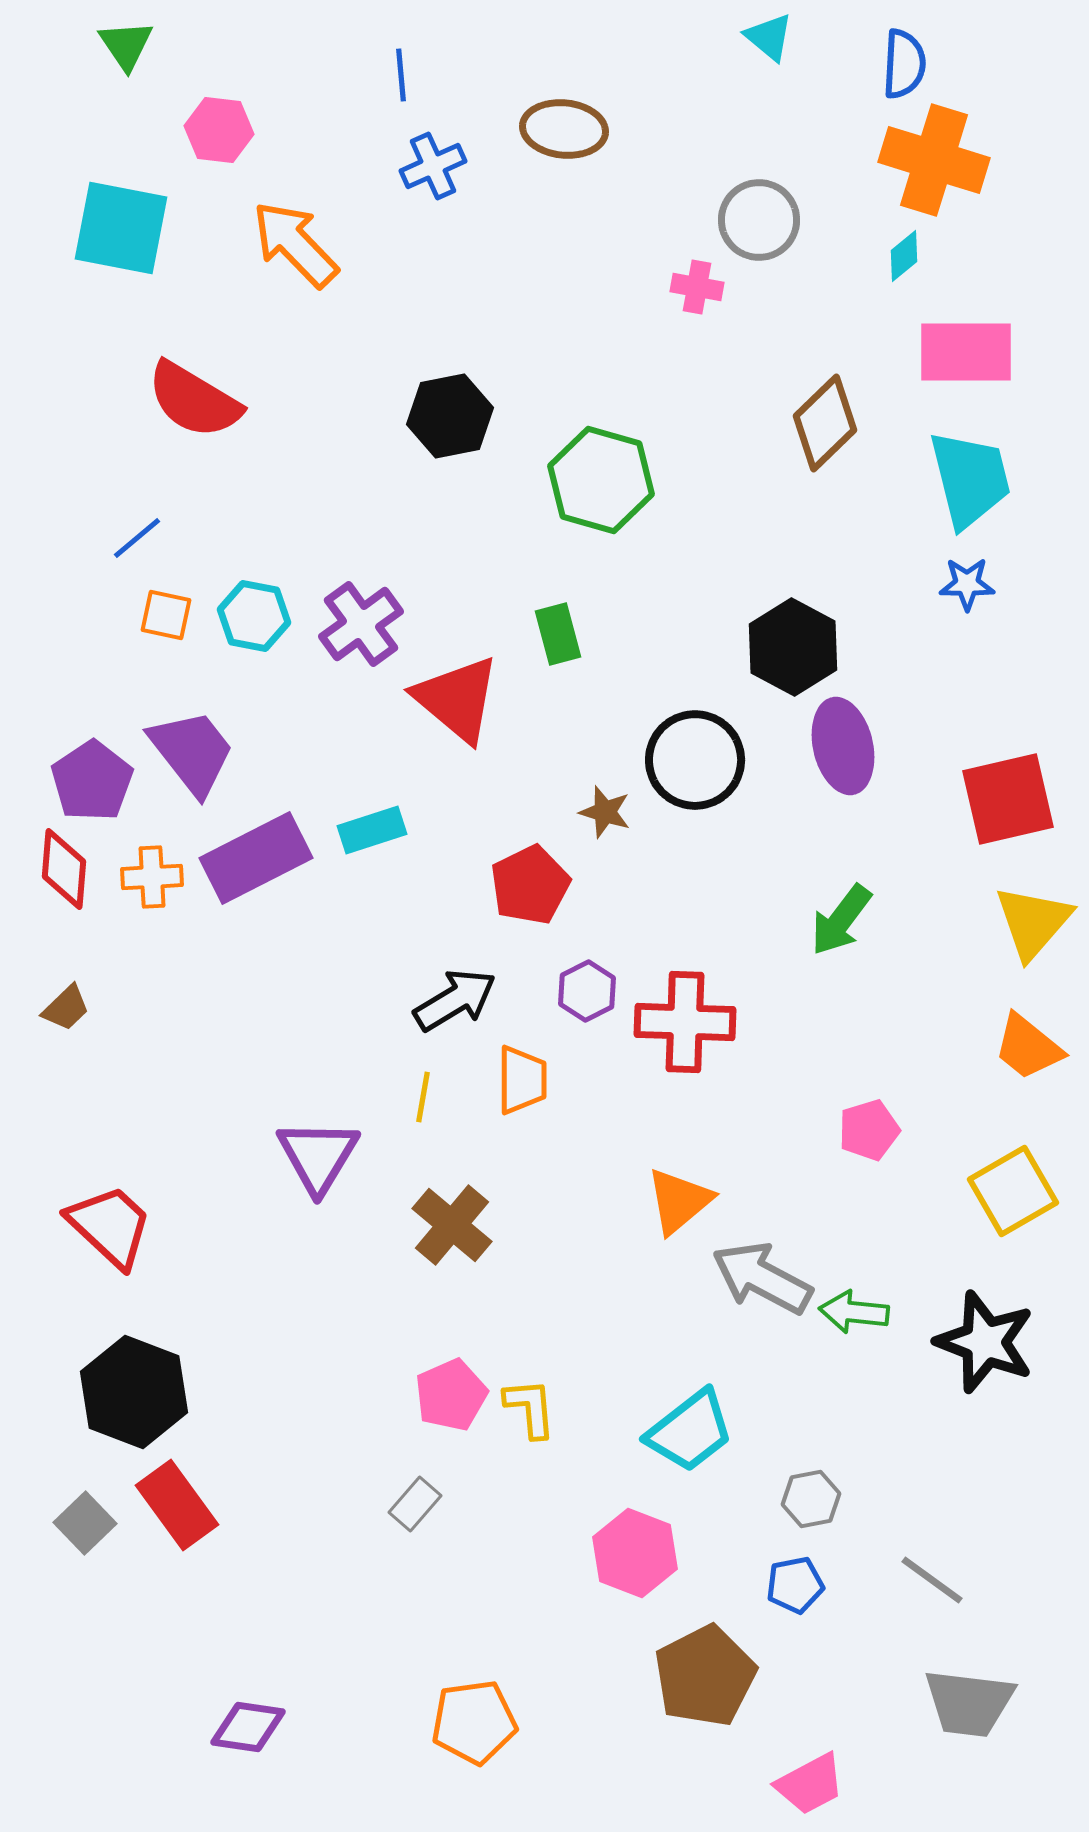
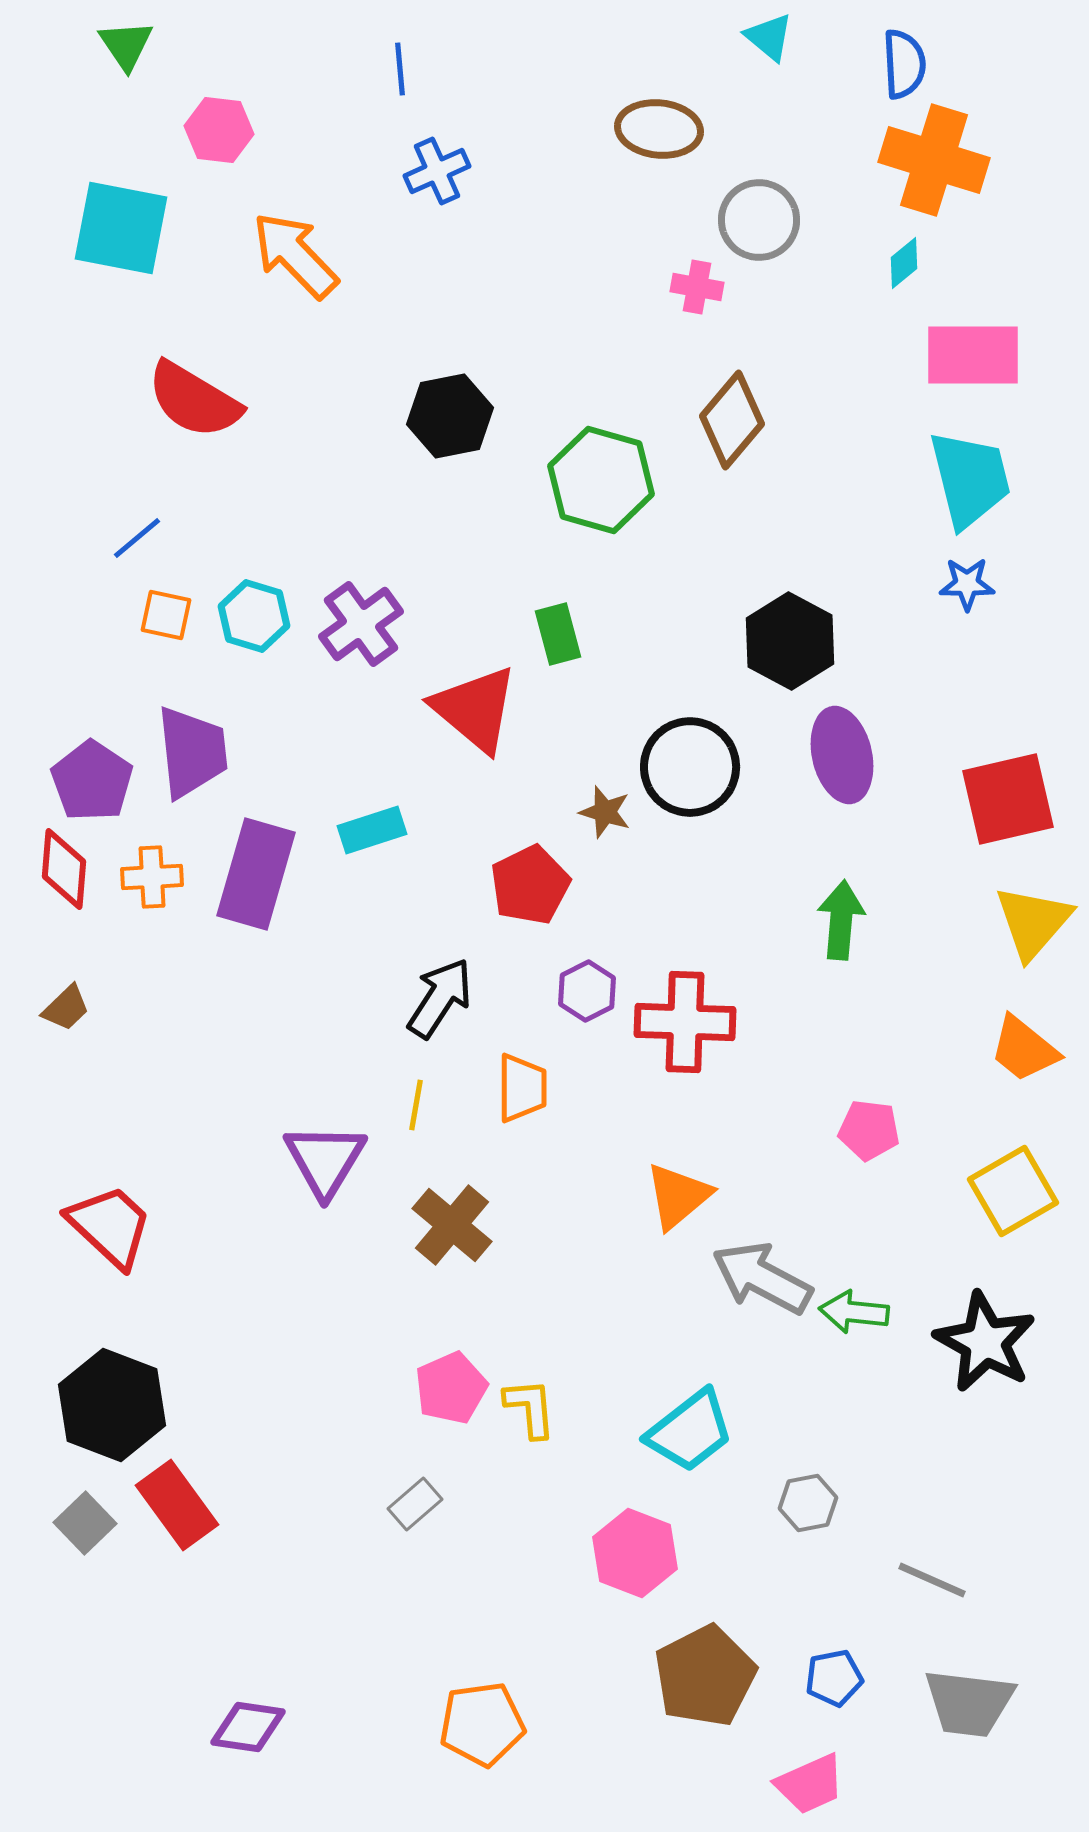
blue semicircle at (904, 64): rotated 6 degrees counterclockwise
blue line at (401, 75): moved 1 px left, 6 px up
brown ellipse at (564, 129): moved 95 px right
blue cross at (433, 166): moved 4 px right, 5 px down
orange arrow at (295, 244): moved 11 px down
cyan diamond at (904, 256): moved 7 px down
pink rectangle at (966, 352): moved 7 px right, 3 px down
brown diamond at (825, 423): moved 93 px left, 3 px up; rotated 6 degrees counterclockwise
cyan hexagon at (254, 616): rotated 6 degrees clockwise
black hexagon at (793, 647): moved 3 px left, 6 px up
red triangle at (457, 699): moved 18 px right, 10 px down
purple ellipse at (843, 746): moved 1 px left, 9 px down
purple trapezoid at (192, 752): rotated 32 degrees clockwise
black circle at (695, 760): moved 5 px left, 7 px down
purple pentagon at (92, 781): rotated 4 degrees counterclockwise
purple rectangle at (256, 858): moved 16 px down; rotated 47 degrees counterclockwise
green arrow at (841, 920): rotated 148 degrees clockwise
black arrow at (455, 1000): moved 15 px left, 2 px up; rotated 26 degrees counterclockwise
orange trapezoid at (1028, 1047): moved 4 px left, 2 px down
orange trapezoid at (522, 1080): moved 8 px down
yellow line at (423, 1097): moved 7 px left, 8 px down
pink pentagon at (869, 1130): rotated 24 degrees clockwise
purple triangle at (318, 1156): moved 7 px right, 4 px down
orange triangle at (679, 1201): moved 1 px left, 5 px up
black star at (985, 1342): rotated 8 degrees clockwise
black hexagon at (134, 1392): moved 22 px left, 13 px down
pink pentagon at (451, 1395): moved 7 px up
gray hexagon at (811, 1499): moved 3 px left, 4 px down
gray rectangle at (415, 1504): rotated 8 degrees clockwise
gray line at (932, 1580): rotated 12 degrees counterclockwise
blue pentagon at (795, 1585): moved 39 px right, 93 px down
orange pentagon at (474, 1722): moved 8 px right, 2 px down
pink trapezoid at (810, 1784): rotated 4 degrees clockwise
